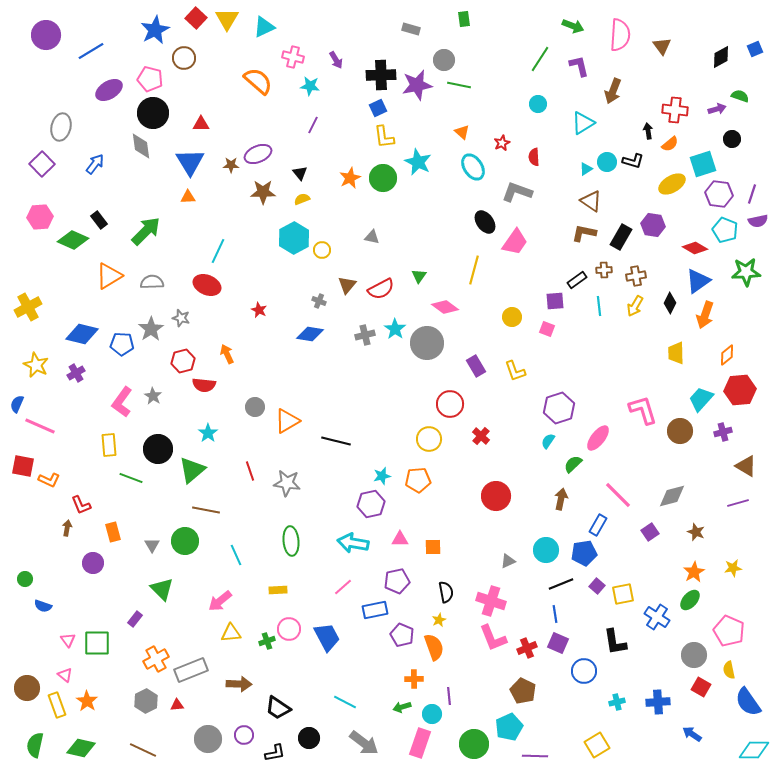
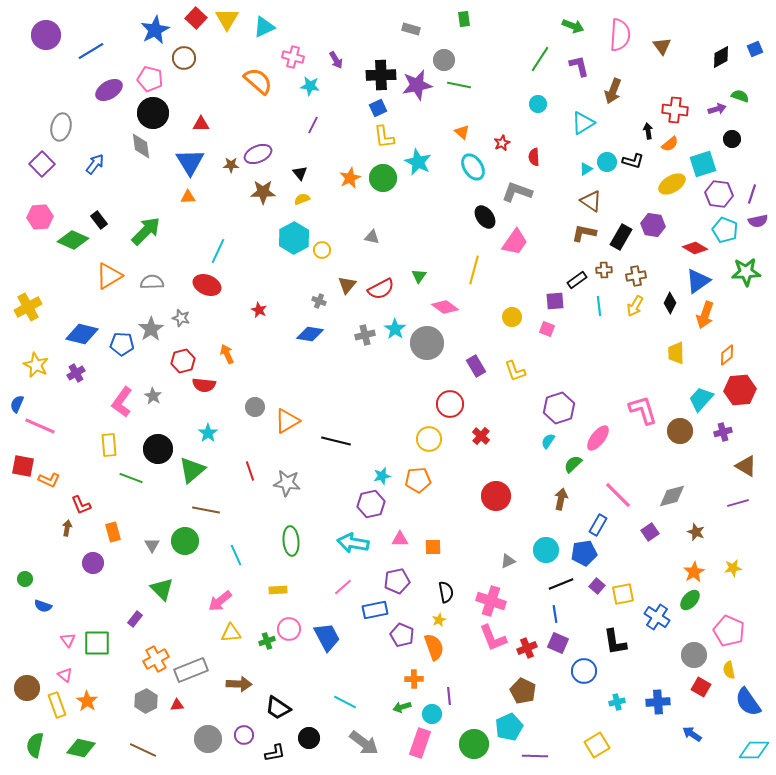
black ellipse at (485, 222): moved 5 px up
